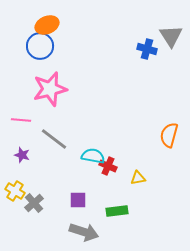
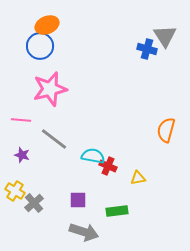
gray triangle: moved 6 px left
orange semicircle: moved 3 px left, 5 px up
